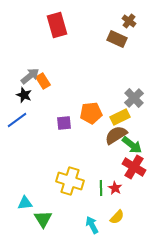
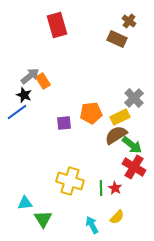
blue line: moved 8 px up
